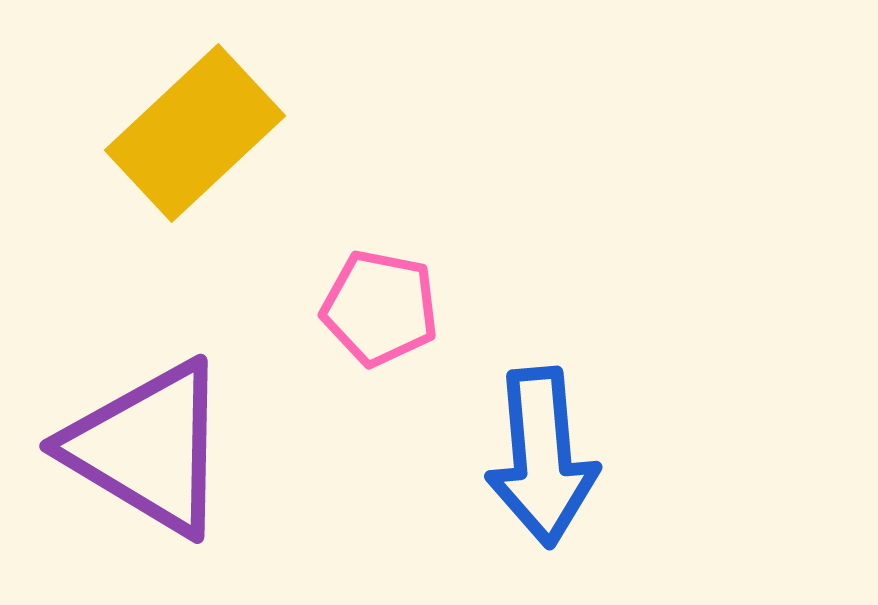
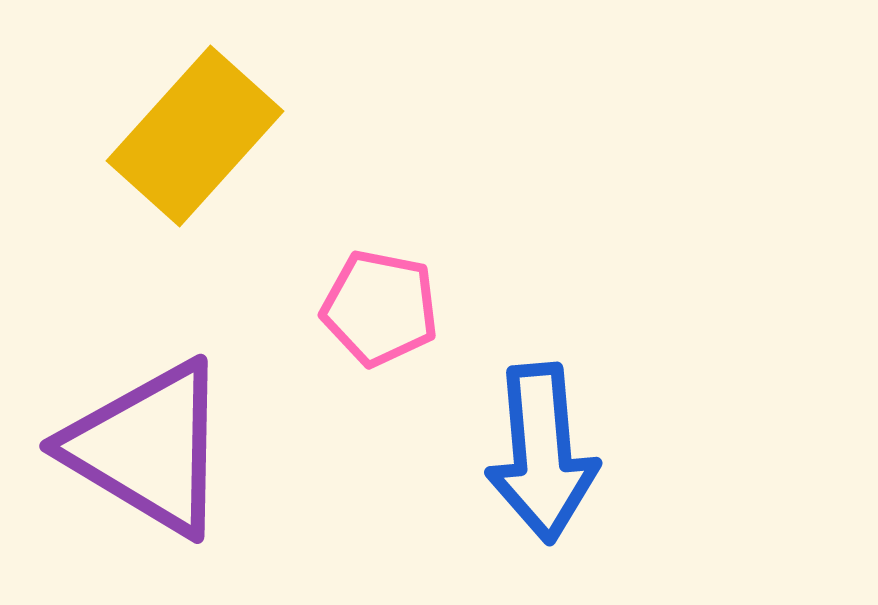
yellow rectangle: moved 3 px down; rotated 5 degrees counterclockwise
blue arrow: moved 4 px up
